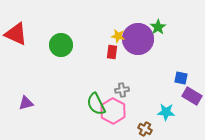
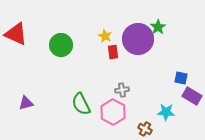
yellow star: moved 13 px left; rotated 16 degrees clockwise
red rectangle: moved 1 px right; rotated 16 degrees counterclockwise
green semicircle: moved 15 px left
pink hexagon: moved 1 px down
